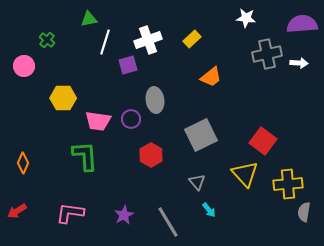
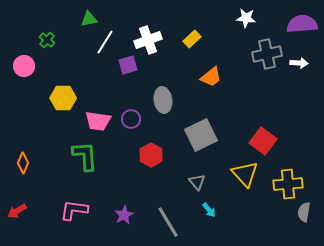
white line: rotated 15 degrees clockwise
gray ellipse: moved 8 px right
pink L-shape: moved 4 px right, 3 px up
